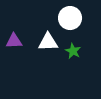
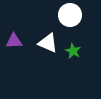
white circle: moved 3 px up
white triangle: moved 1 px down; rotated 25 degrees clockwise
